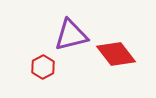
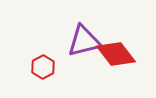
purple triangle: moved 13 px right, 6 px down
